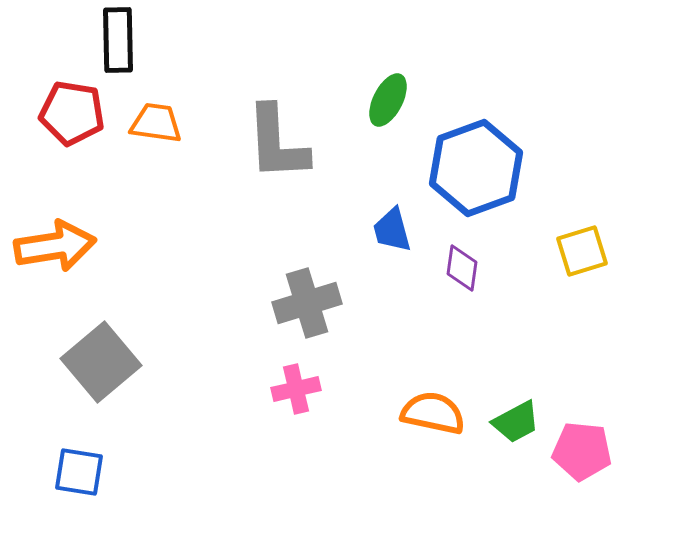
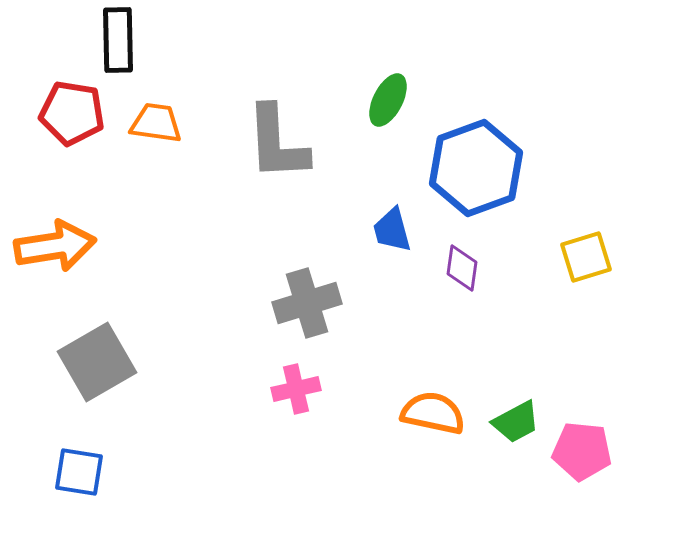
yellow square: moved 4 px right, 6 px down
gray square: moved 4 px left; rotated 10 degrees clockwise
